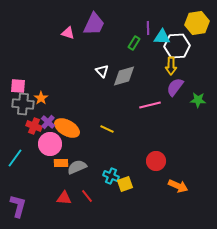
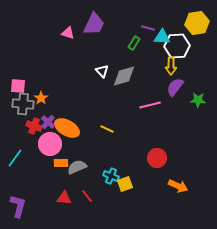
purple line: rotated 72 degrees counterclockwise
red circle: moved 1 px right, 3 px up
